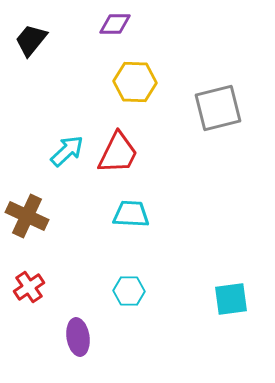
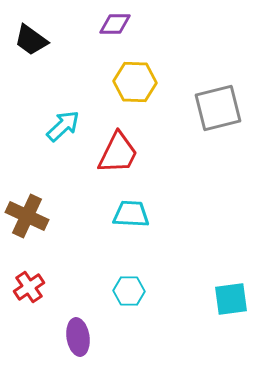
black trapezoid: rotated 93 degrees counterclockwise
cyan arrow: moved 4 px left, 25 px up
